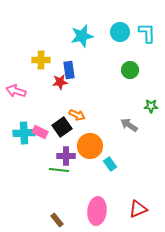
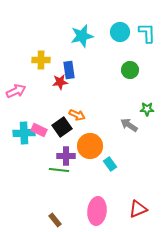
pink arrow: rotated 138 degrees clockwise
green star: moved 4 px left, 3 px down
pink rectangle: moved 1 px left, 2 px up
brown rectangle: moved 2 px left
